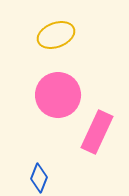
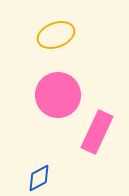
blue diamond: rotated 40 degrees clockwise
